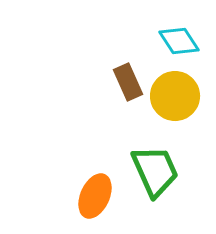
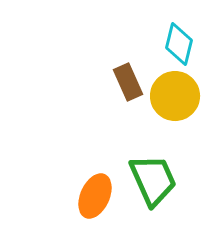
cyan diamond: moved 3 px down; rotated 48 degrees clockwise
green trapezoid: moved 2 px left, 9 px down
